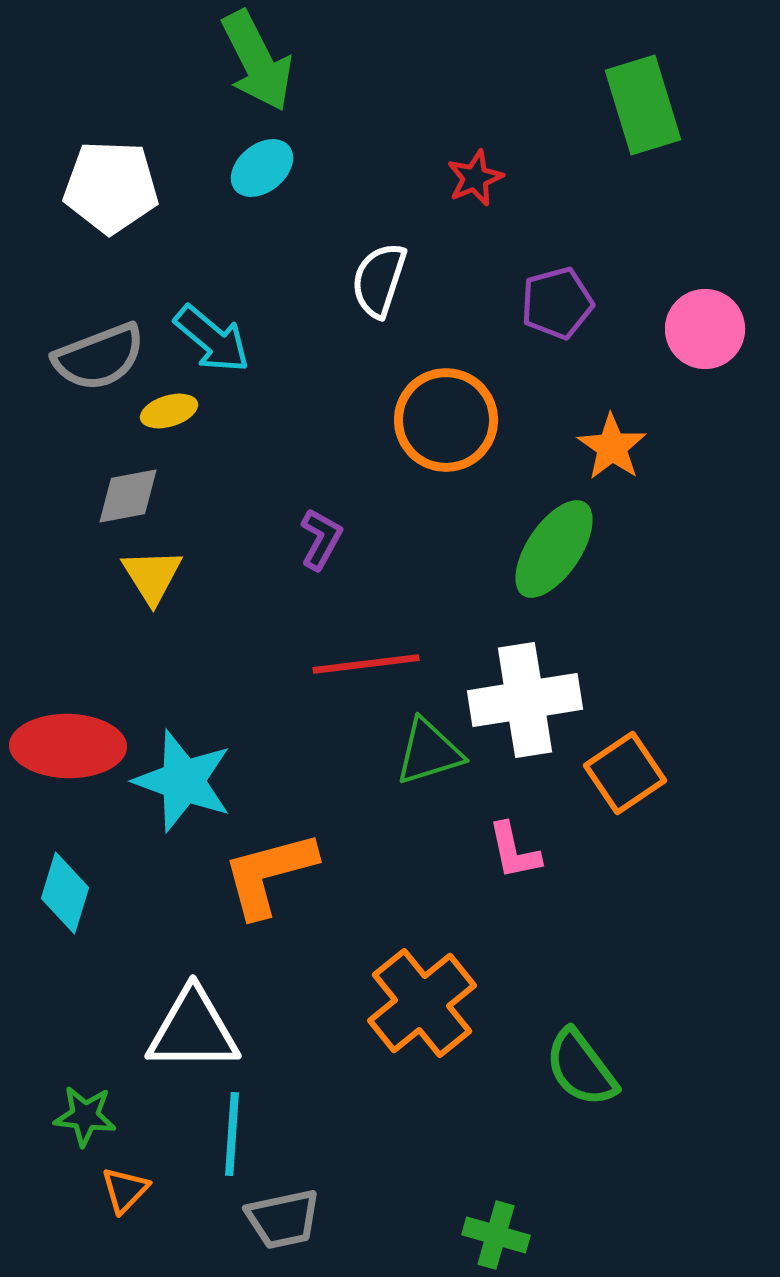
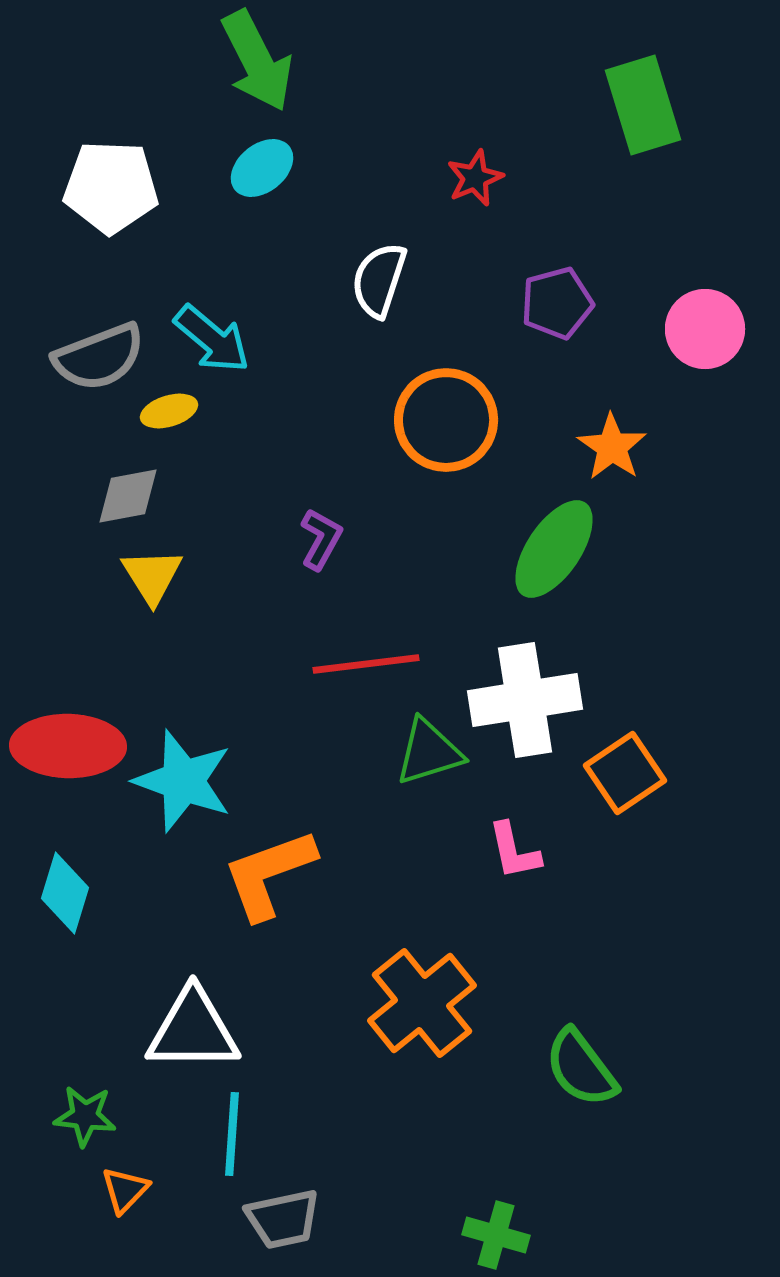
orange L-shape: rotated 5 degrees counterclockwise
